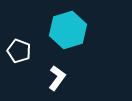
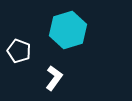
white L-shape: moved 3 px left
